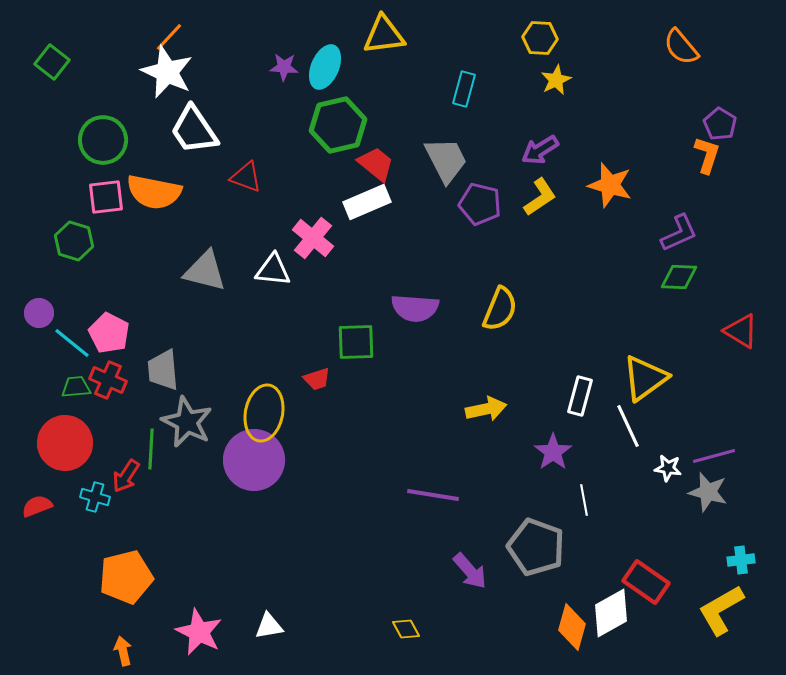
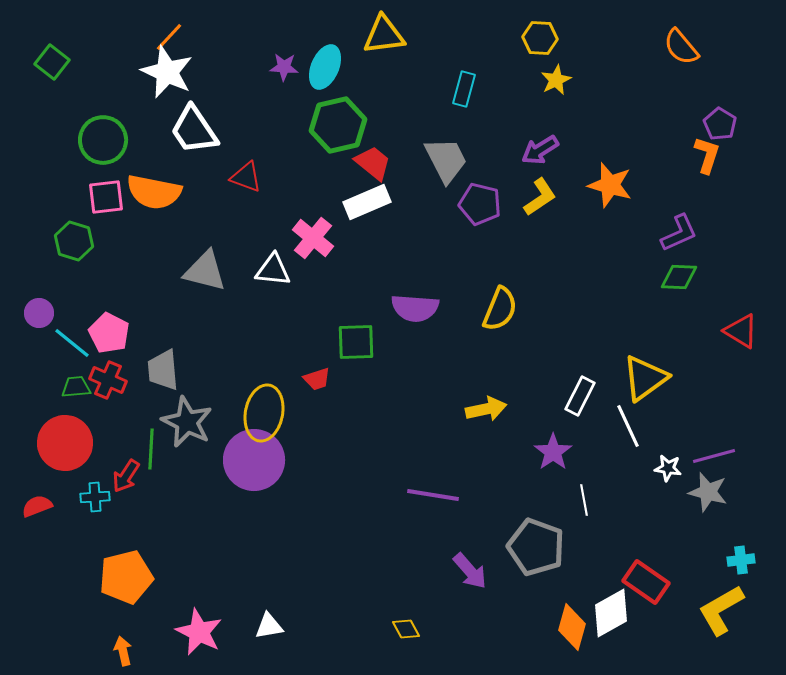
red trapezoid at (376, 164): moved 3 px left, 1 px up
white rectangle at (580, 396): rotated 12 degrees clockwise
cyan cross at (95, 497): rotated 20 degrees counterclockwise
